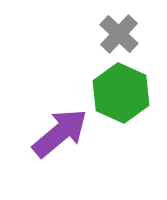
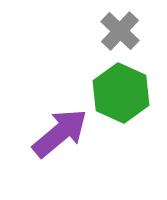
gray cross: moved 1 px right, 3 px up
